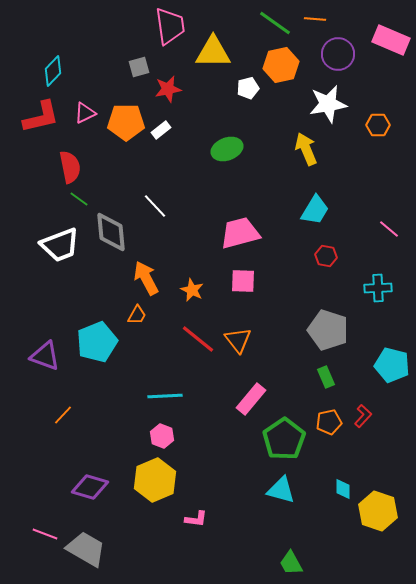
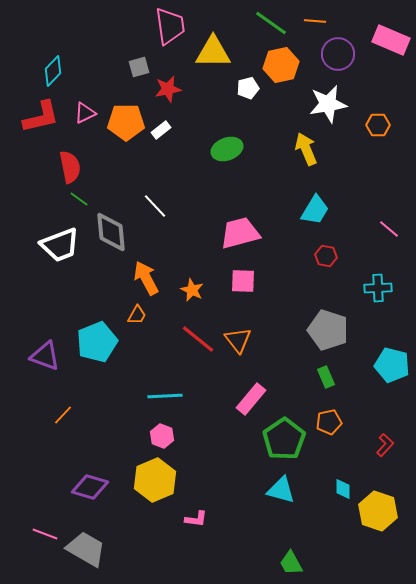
orange line at (315, 19): moved 2 px down
green line at (275, 23): moved 4 px left
red L-shape at (363, 416): moved 22 px right, 29 px down
